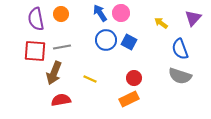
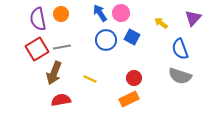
purple semicircle: moved 2 px right
blue square: moved 3 px right, 5 px up
red square: moved 2 px right, 2 px up; rotated 35 degrees counterclockwise
